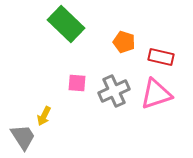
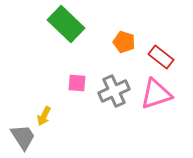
red rectangle: rotated 25 degrees clockwise
